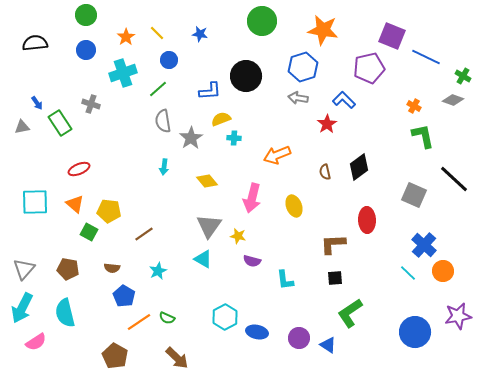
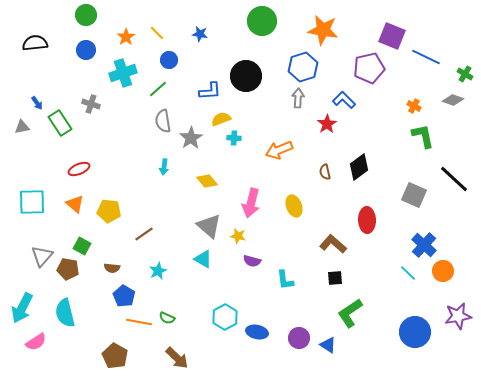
green cross at (463, 76): moved 2 px right, 2 px up
gray arrow at (298, 98): rotated 84 degrees clockwise
orange arrow at (277, 155): moved 2 px right, 5 px up
pink arrow at (252, 198): moved 1 px left, 5 px down
cyan square at (35, 202): moved 3 px left
gray triangle at (209, 226): rotated 24 degrees counterclockwise
green square at (89, 232): moved 7 px left, 14 px down
brown L-shape at (333, 244): rotated 44 degrees clockwise
gray triangle at (24, 269): moved 18 px right, 13 px up
orange line at (139, 322): rotated 45 degrees clockwise
